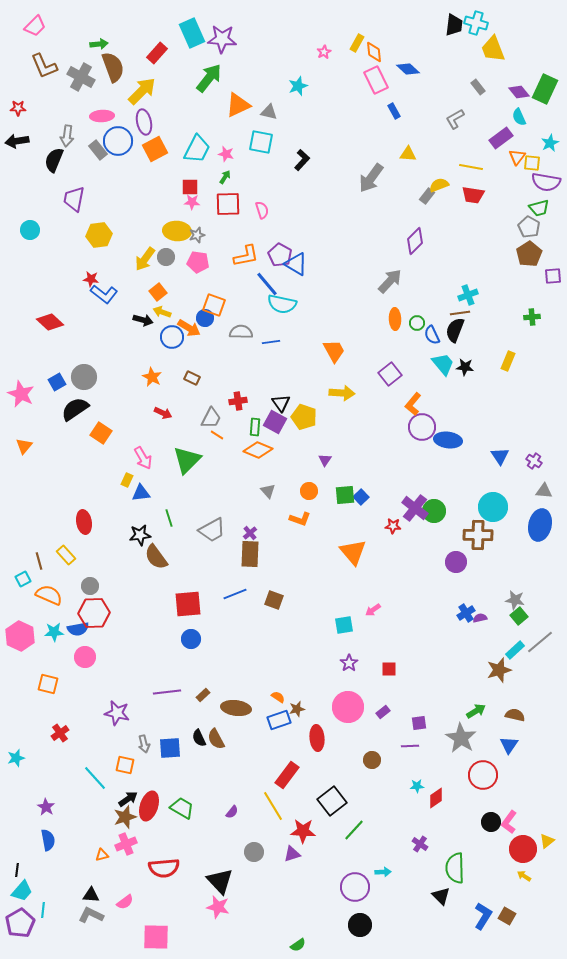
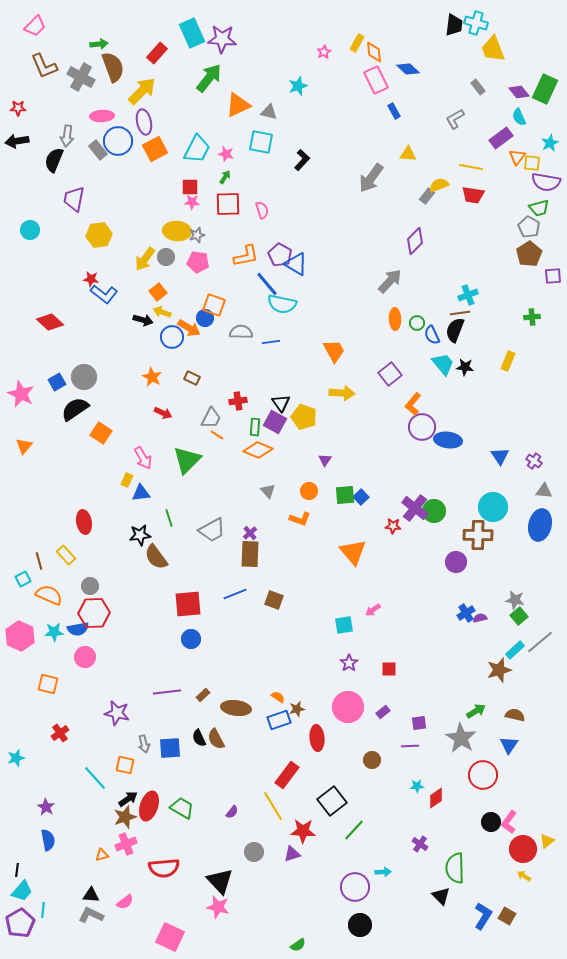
pink square at (156, 937): moved 14 px right; rotated 24 degrees clockwise
